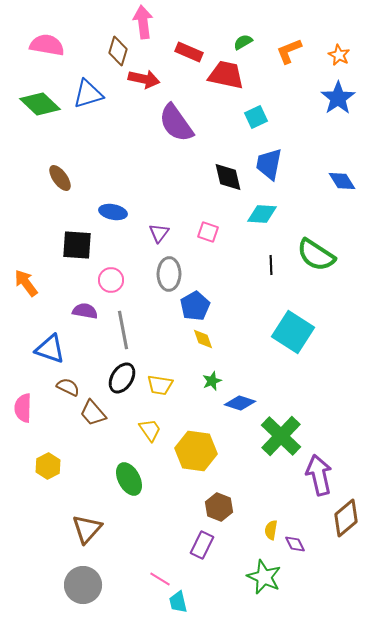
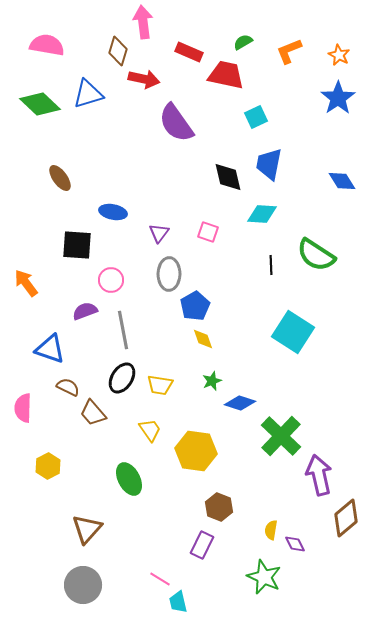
purple semicircle at (85, 311): rotated 30 degrees counterclockwise
